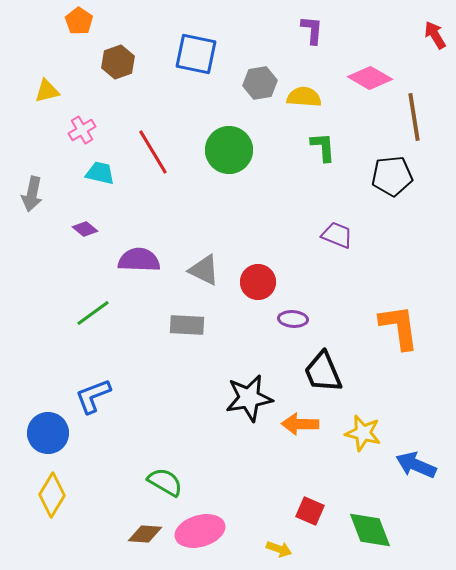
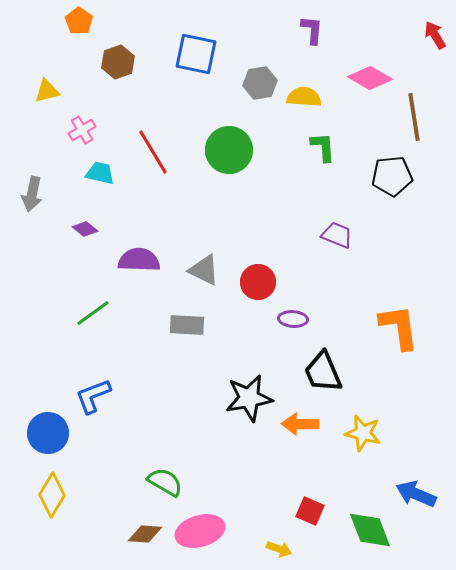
blue arrow: moved 29 px down
